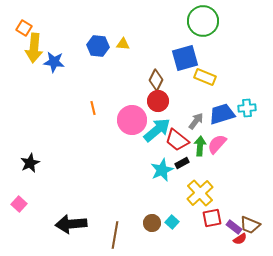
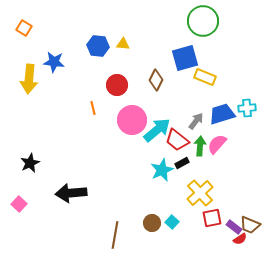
yellow arrow: moved 5 px left, 31 px down
red circle: moved 41 px left, 16 px up
black arrow: moved 31 px up
